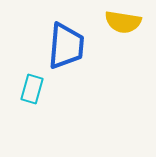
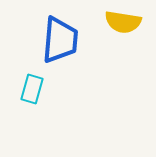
blue trapezoid: moved 6 px left, 6 px up
